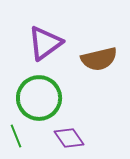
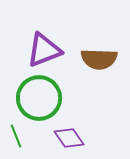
purple triangle: moved 1 px left, 7 px down; rotated 15 degrees clockwise
brown semicircle: rotated 15 degrees clockwise
